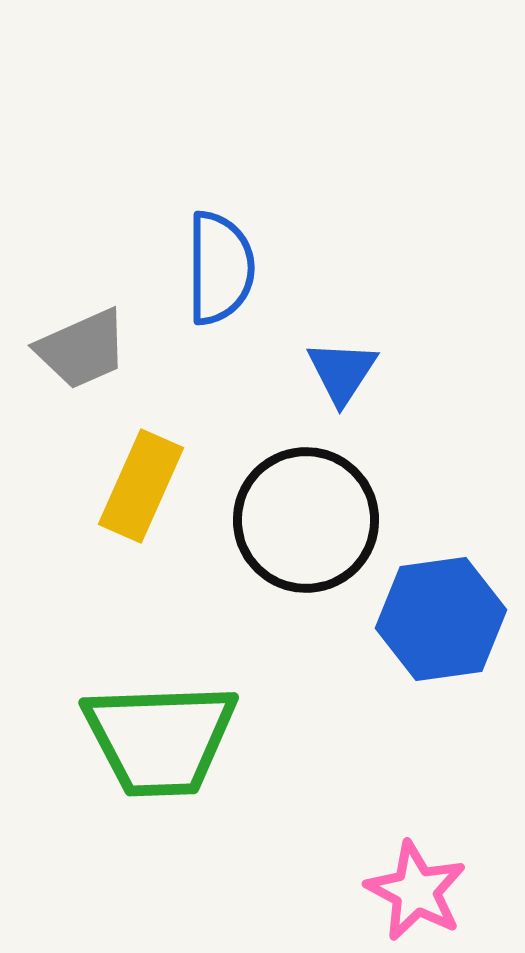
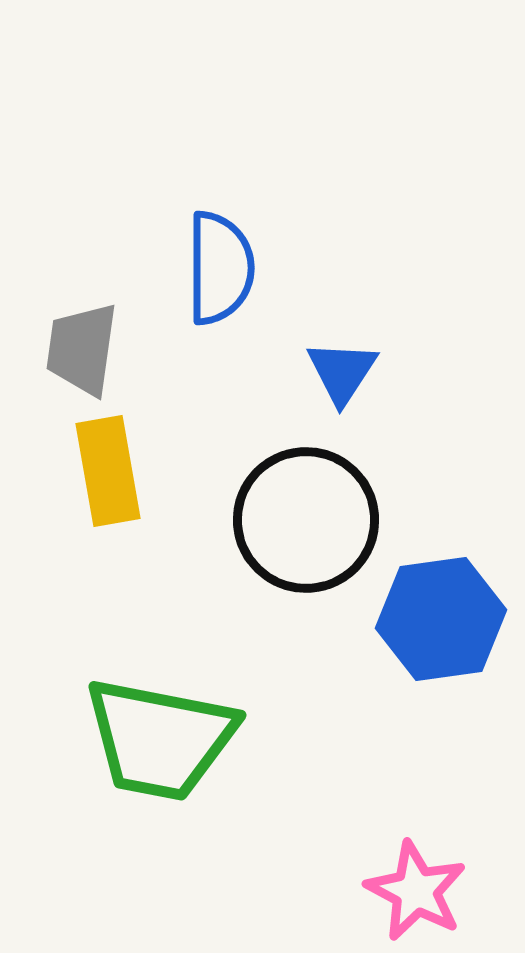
gray trapezoid: rotated 122 degrees clockwise
yellow rectangle: moved 33 px left, 15 px up; rotated 34 degrees counterclockwise
green trapezoid: rotated 13 degrees clockwise
